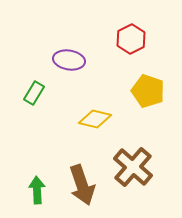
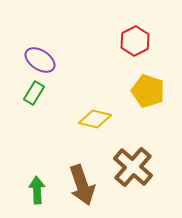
red hexagon: moved 4 px right, 2 px down
purple ellipse: moved 29 px left; rotated 24 degrees clockwise
